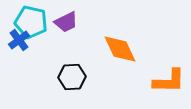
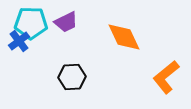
cyan pentagon: moved 1 px down; rotated 12 degrees counterclockwise
blue cross: moved 1 px down
orange diamond: moved 4 px right, 12 px up
orange L-shape: moved 3 px left, 4 px up; rotated 140 degrees clockwise
